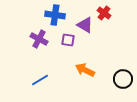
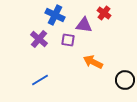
blue cross: rotated 18 degrees clockwise
purple triangle: moved 1 px left; rotated 24 degrees counterclockwise
purple cross: rotated 12 degrees clockwise
orange arrow: moved 8 px right, 8 px up
black circle: moved 2 px right, 1 px down
